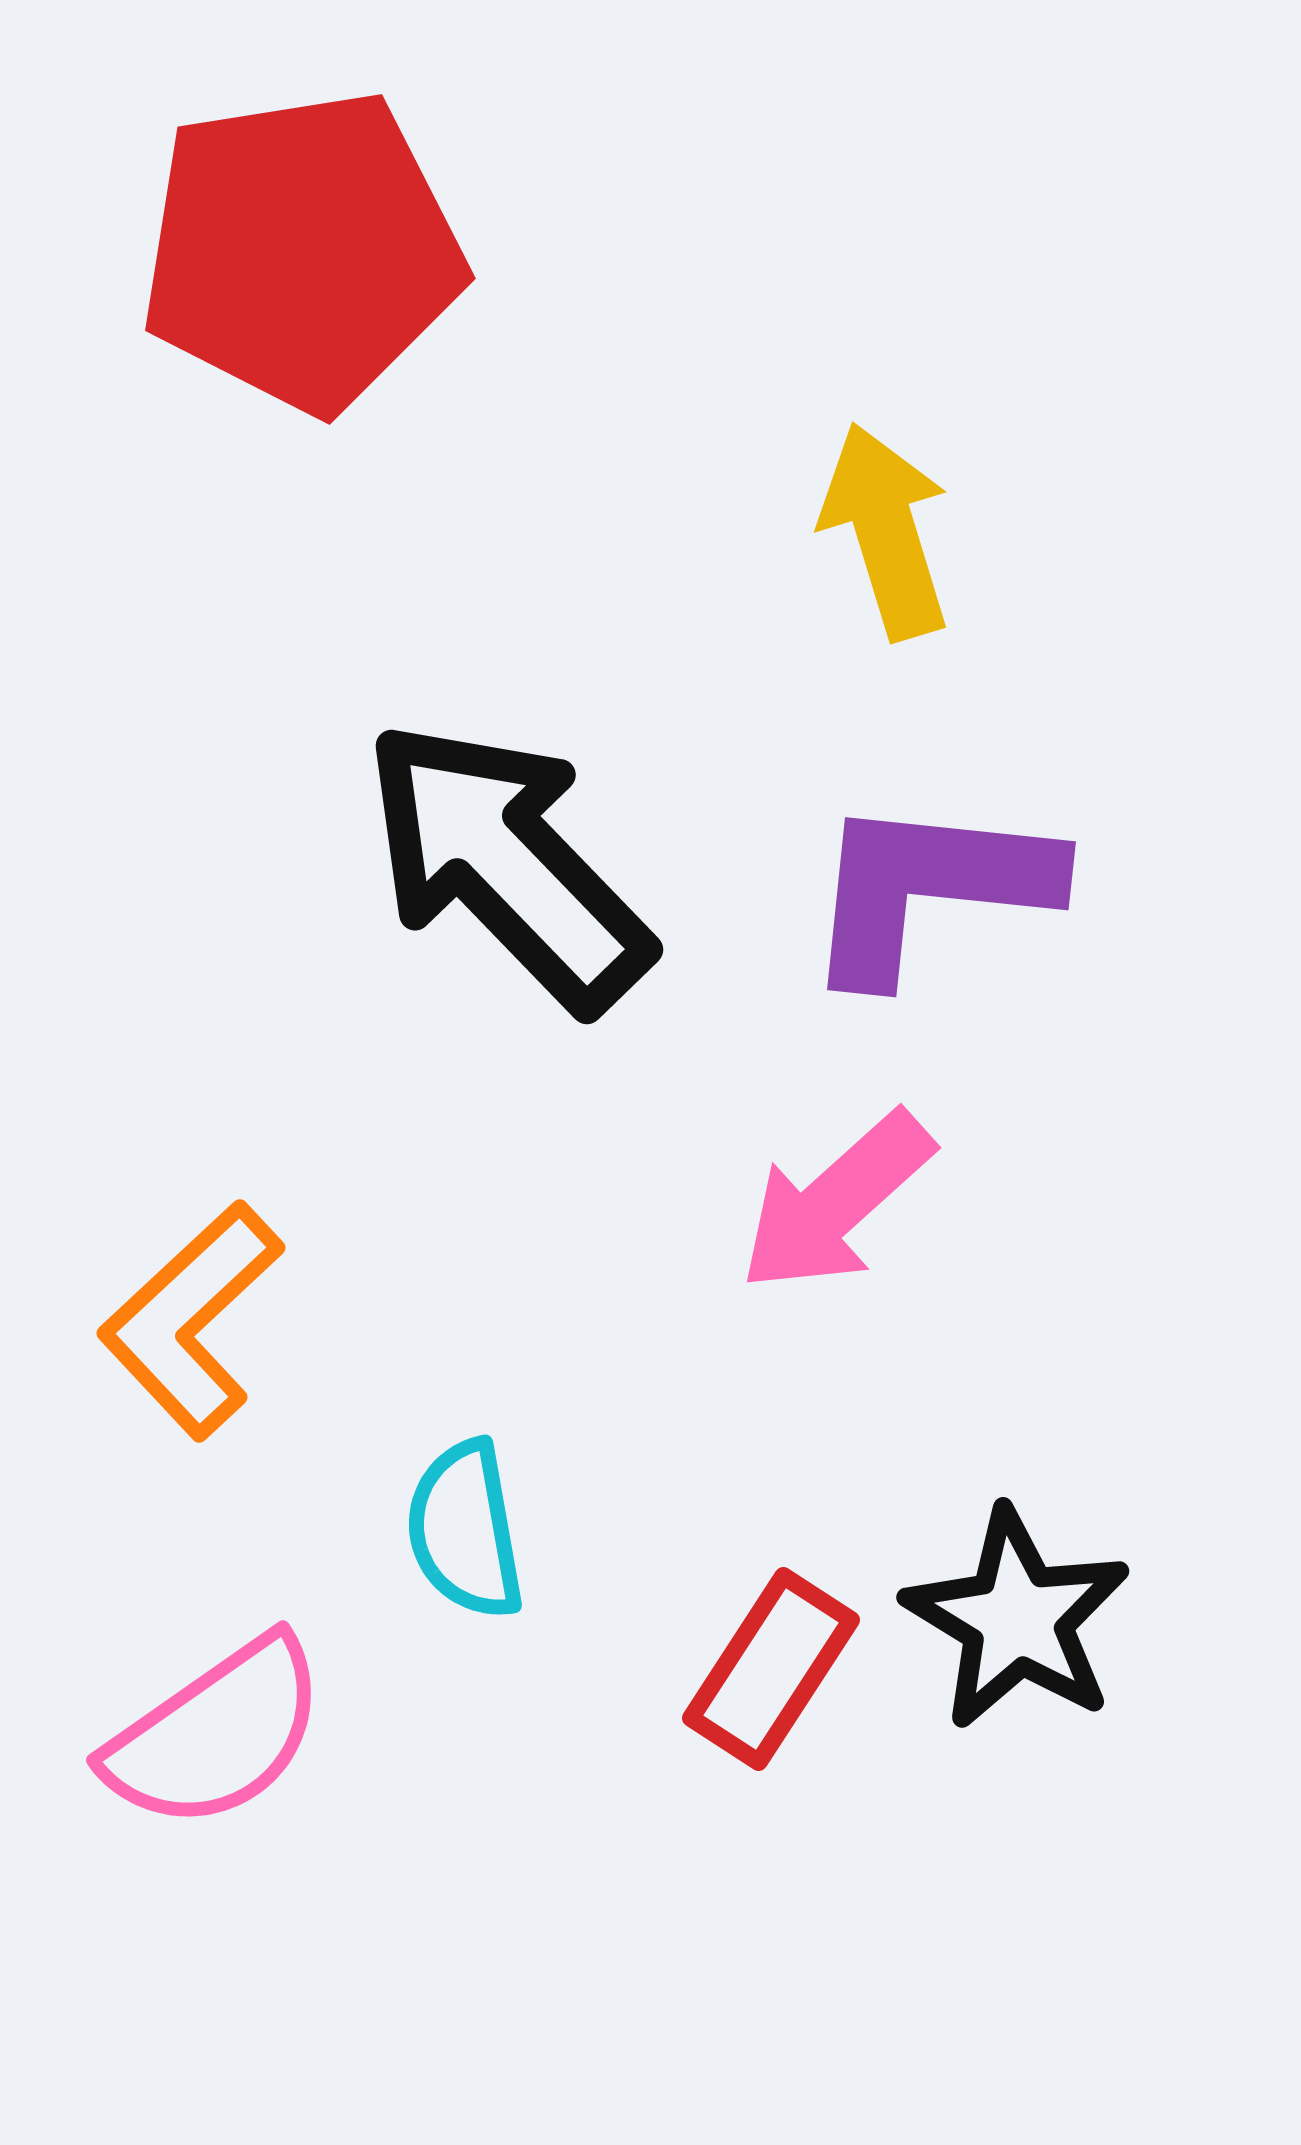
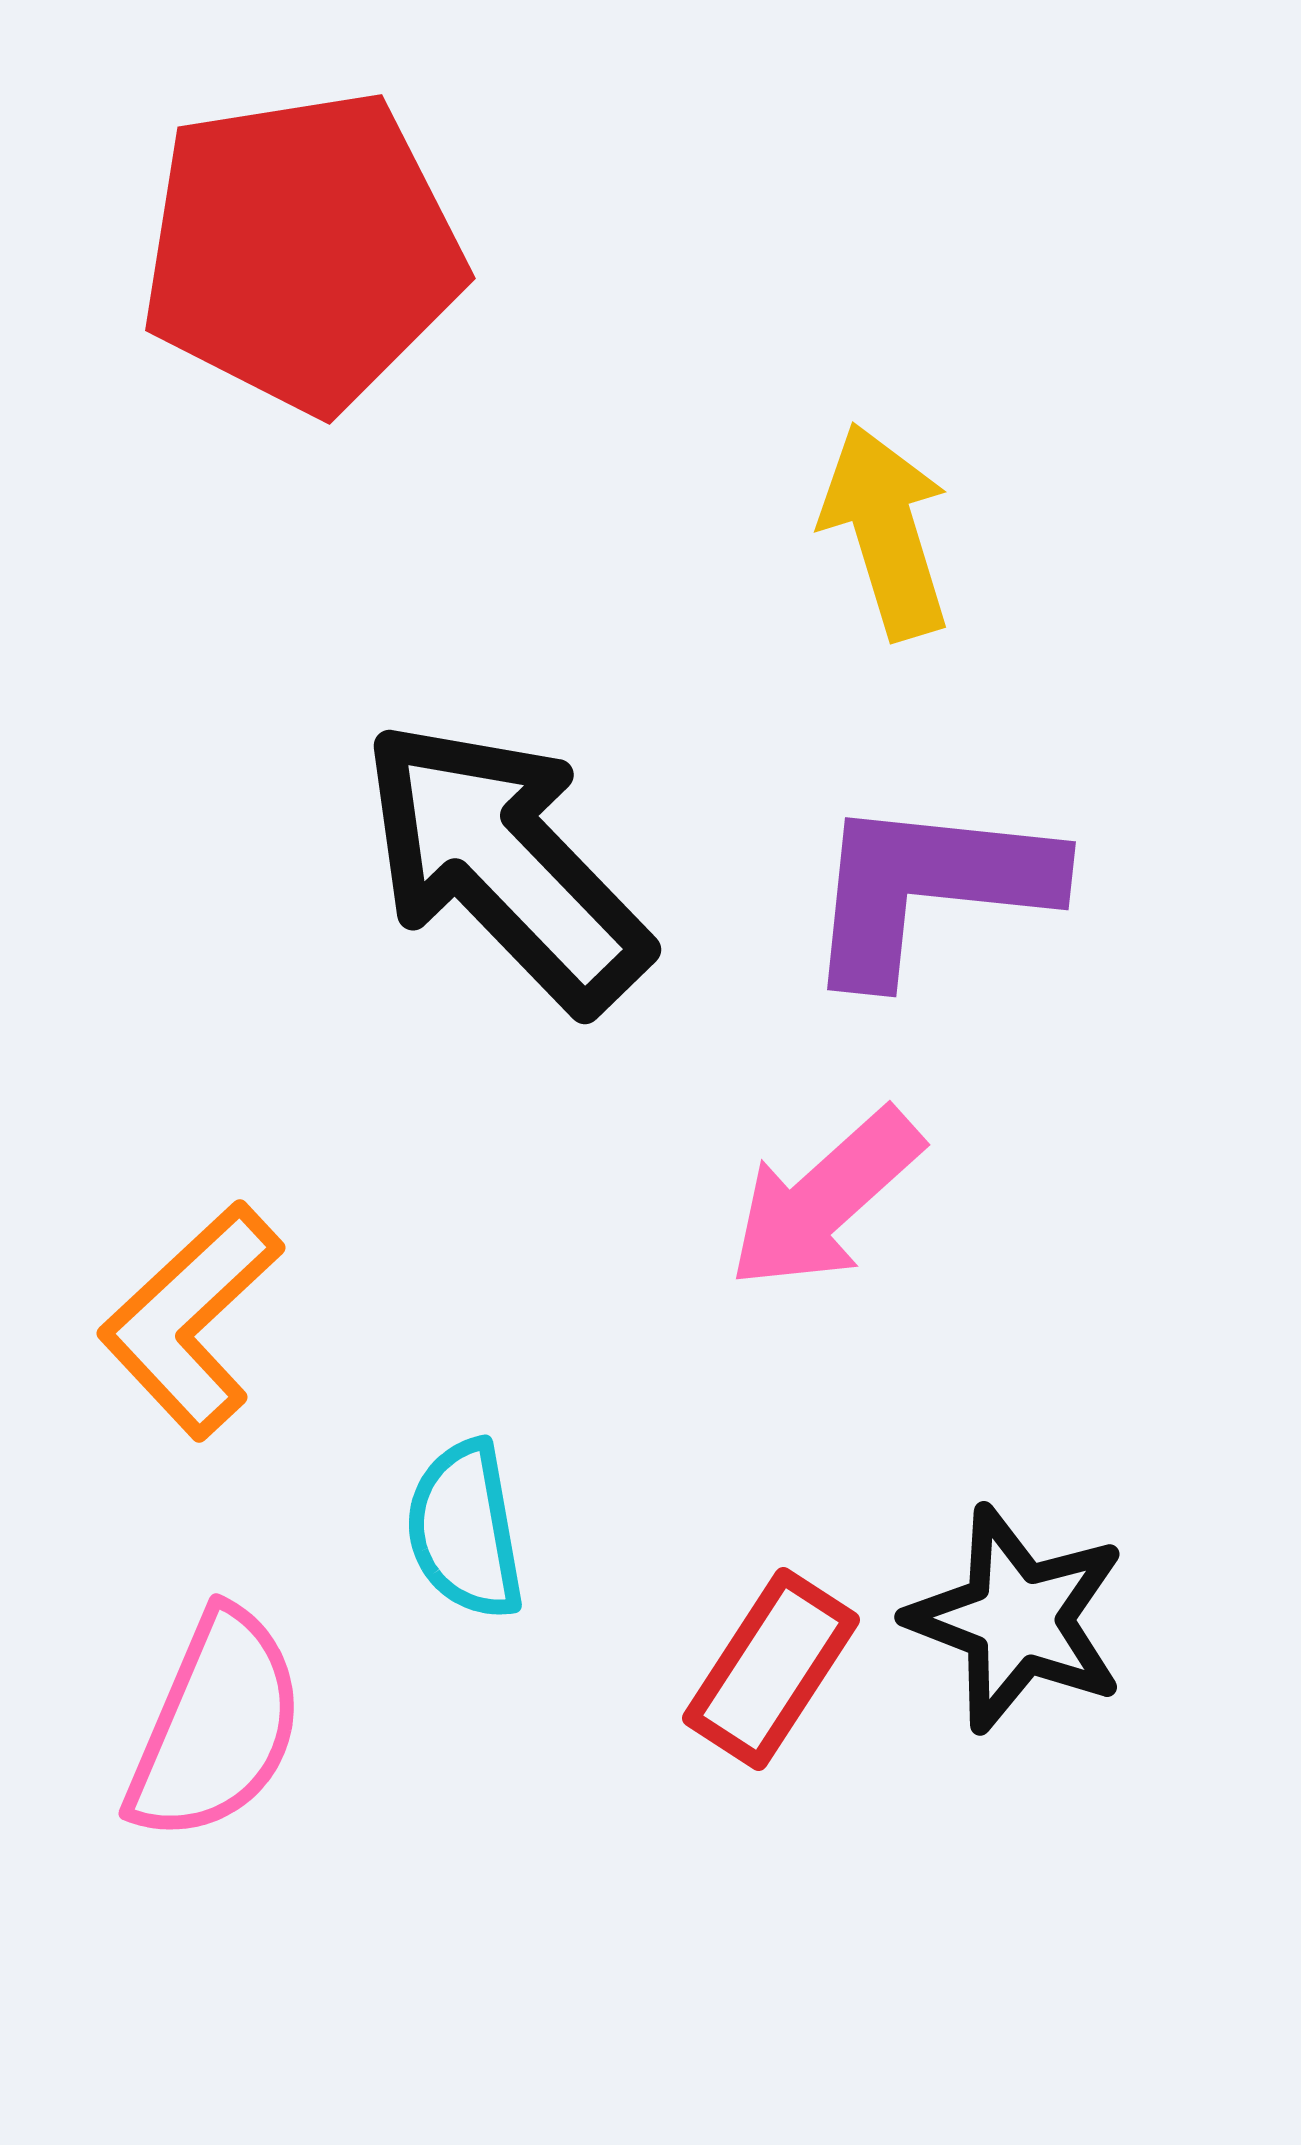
black arrow: moved 2 px left
pink arrow: moved 11 px left, 3 px up
black star: rotated 10 degrees counterclockwise
pink semicircle: moved 8 px up; rotated 32 degrees counterclockwise
